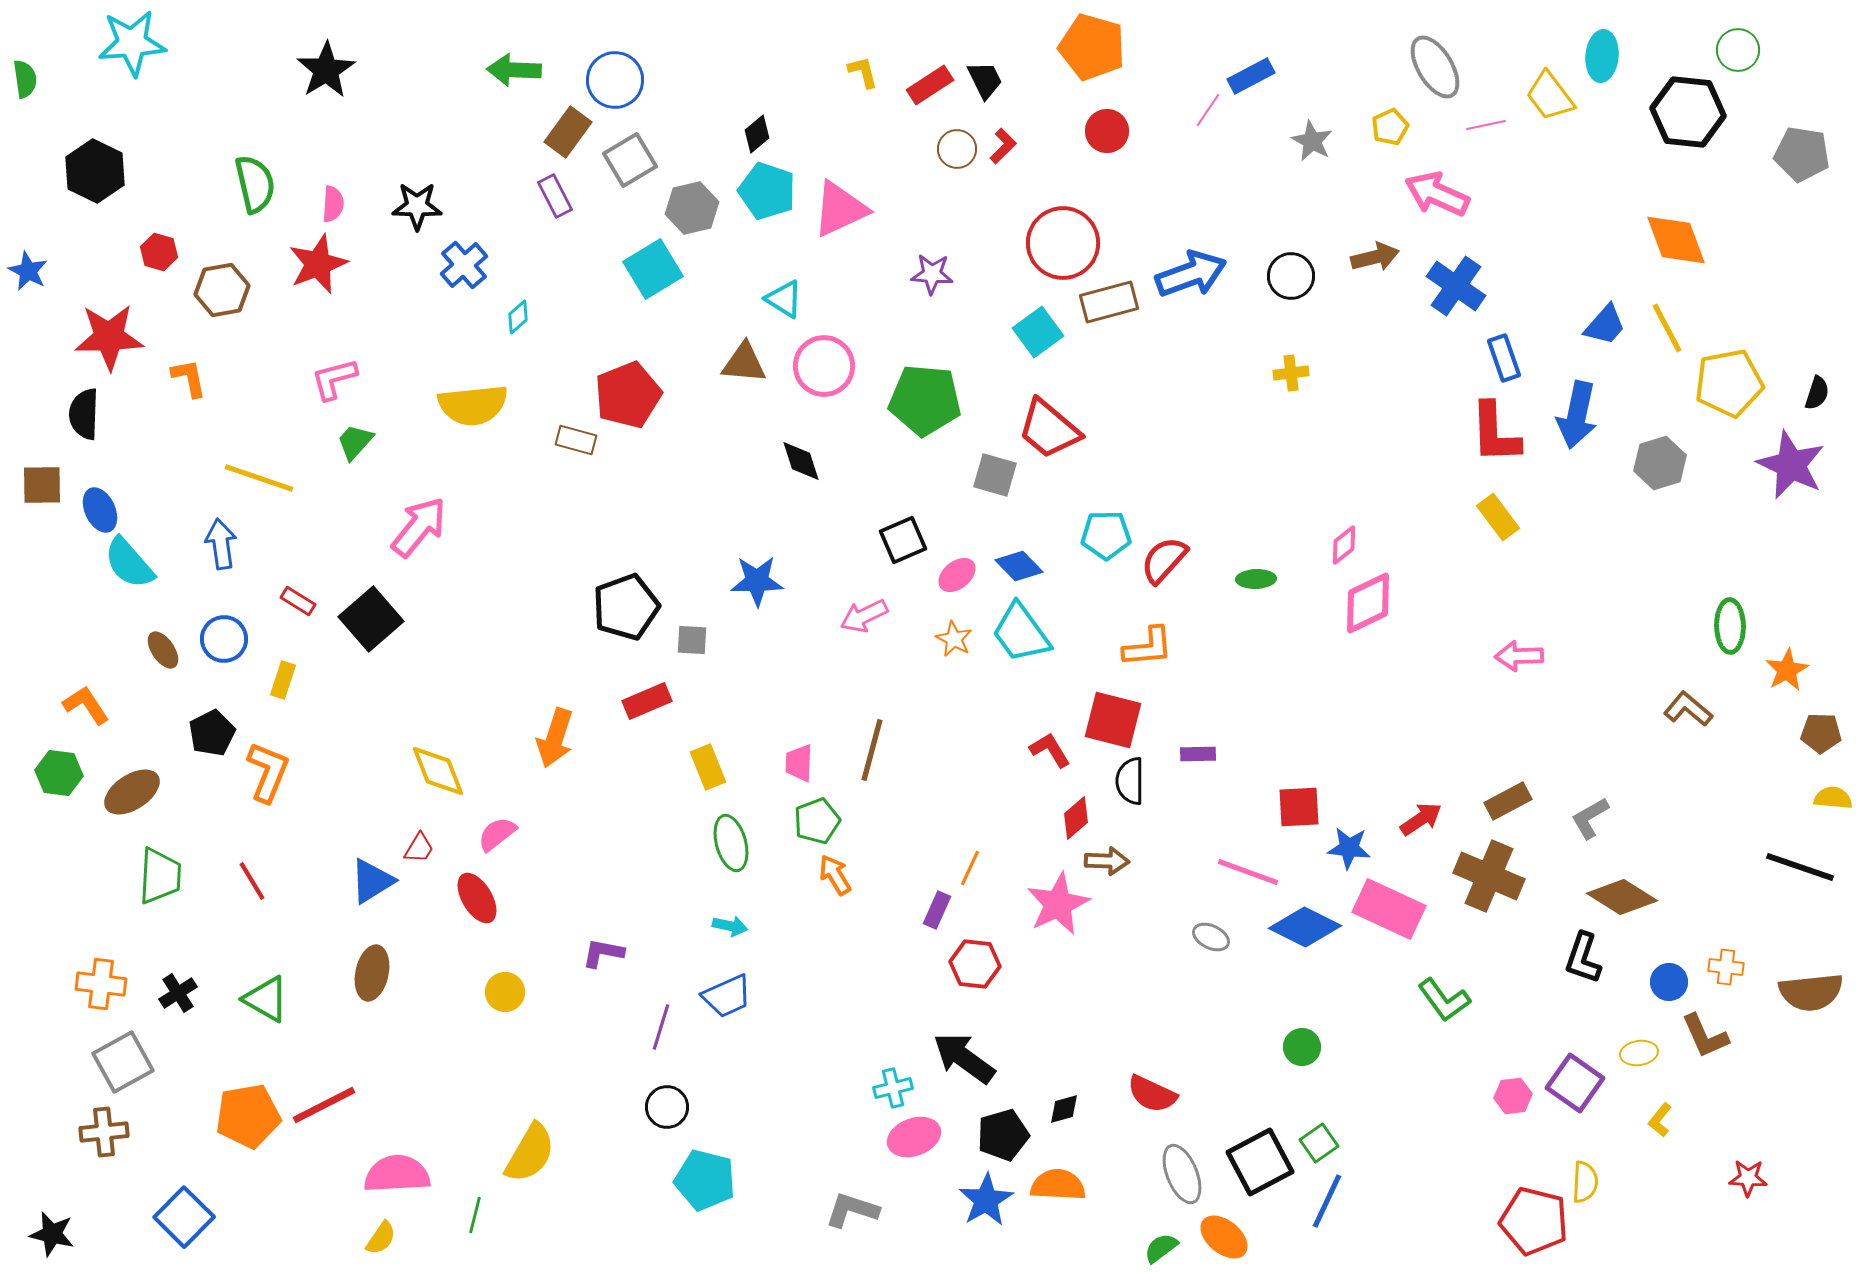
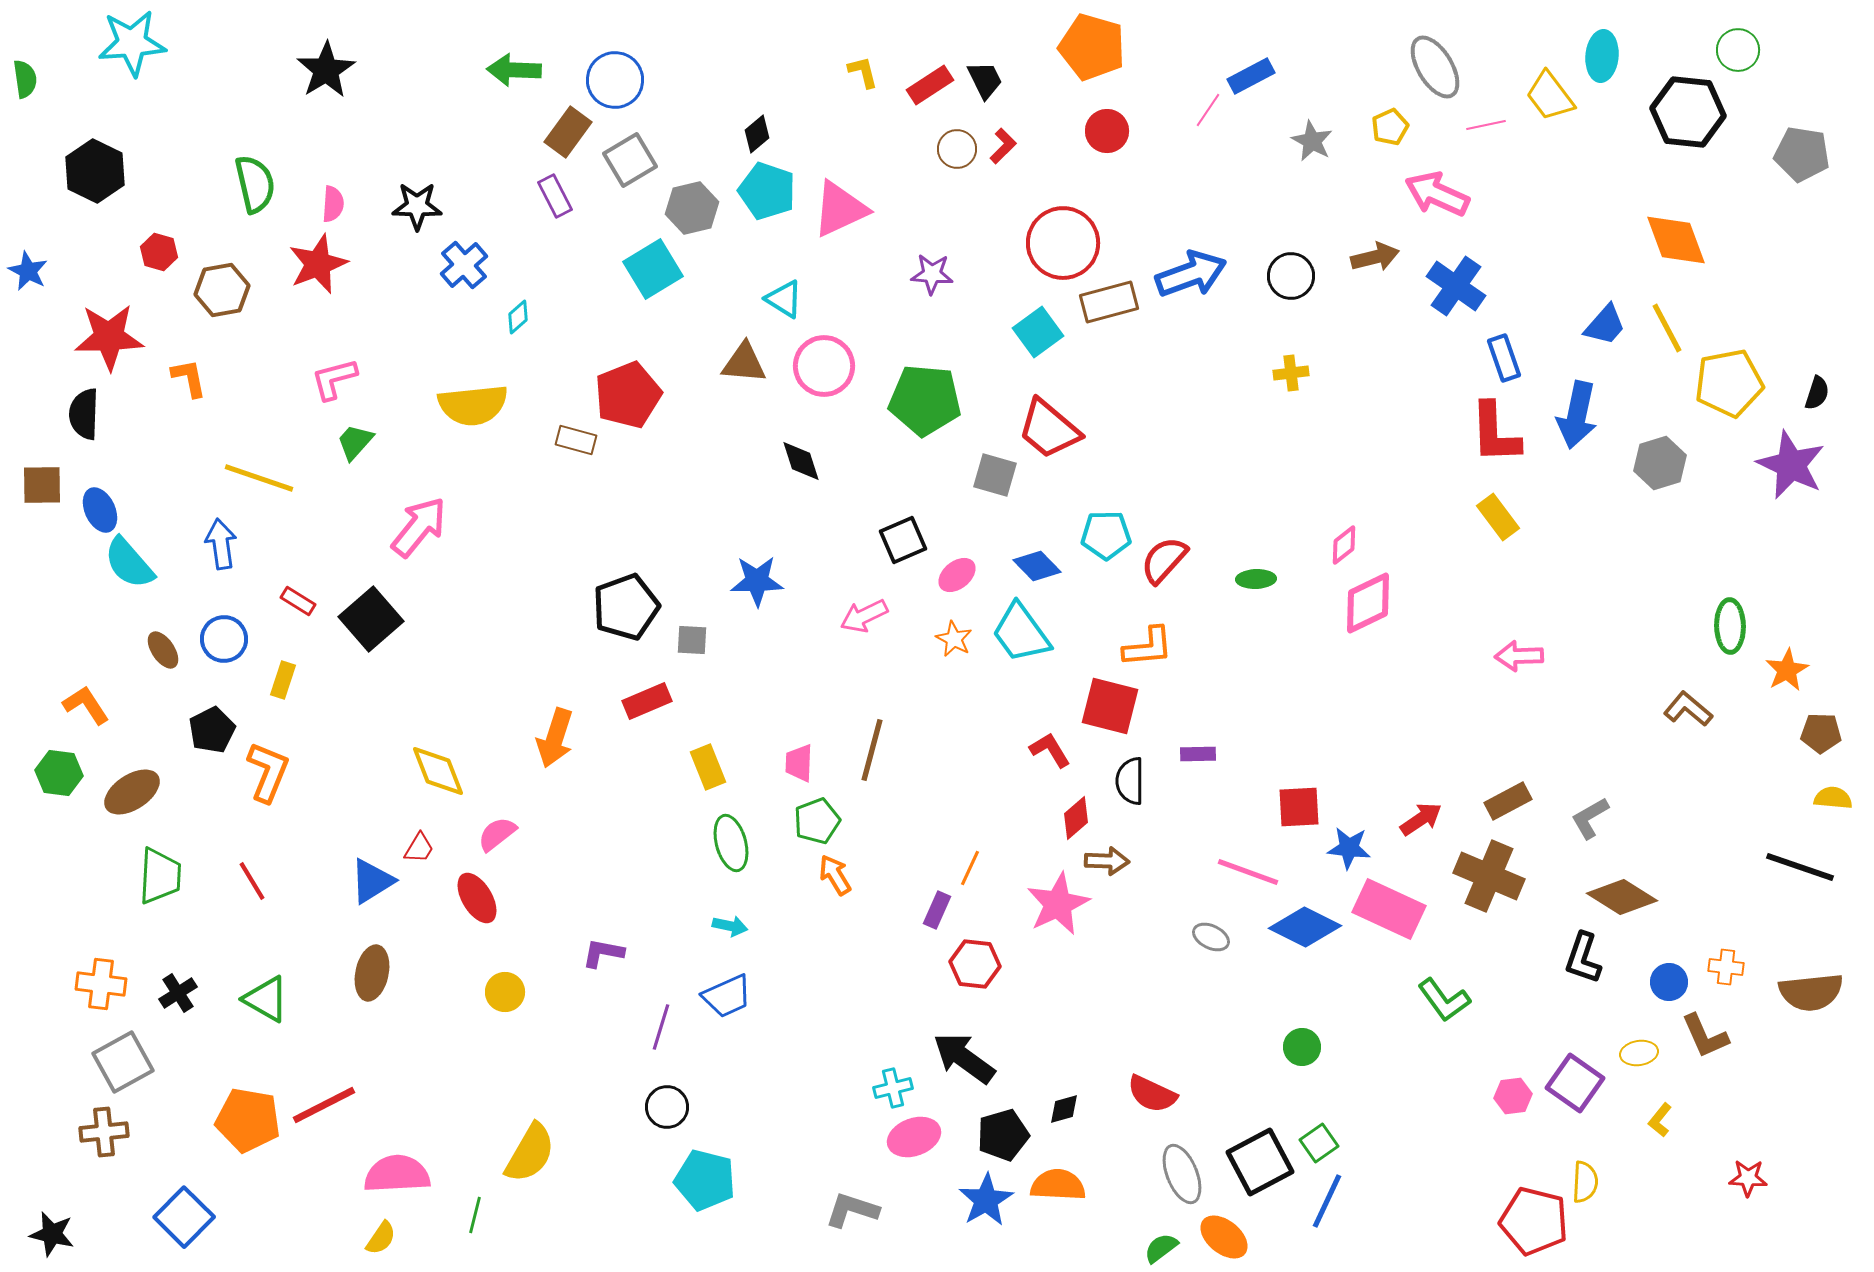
blue diamond at (1019, 566): moved 18 px right
red square at (1113, 720): moved 3 px left, 14 px up
black pentagon at (212, 733): moved 3 px up
orange pentagon at (248, 1116): moved 4 px down; rotated 20 degrees clockwise
